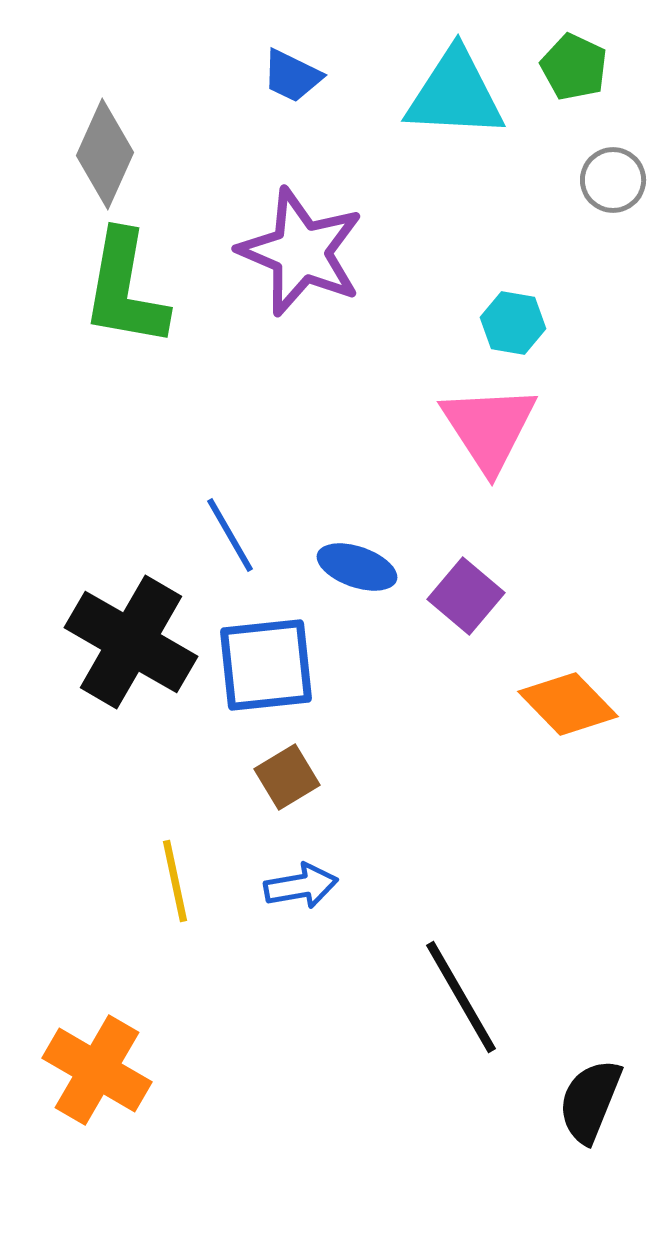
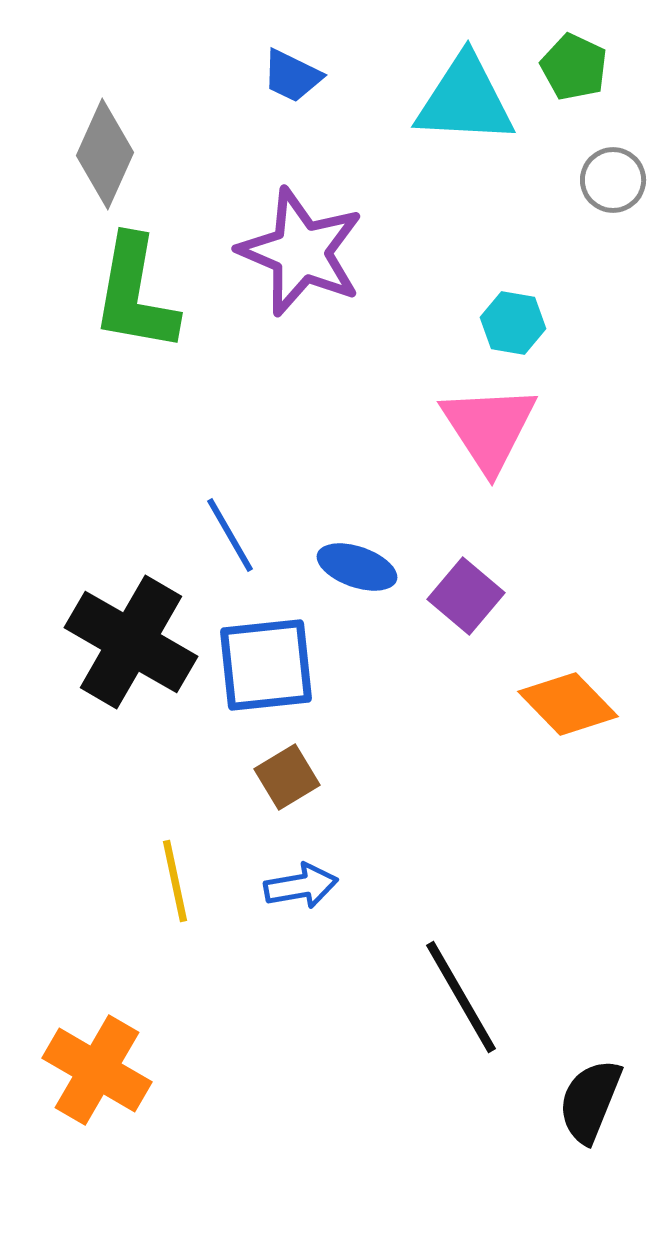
cyan triangle: moved 10 px right, 6 px down
green L-shape: moved 10 px right, 5 px down
